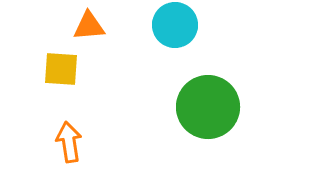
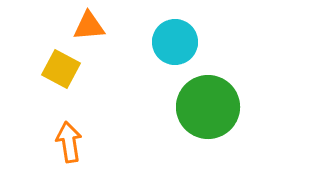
cyan circle: moved 17 px down
yellow square: rotated 24 degrees clockwise
